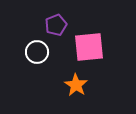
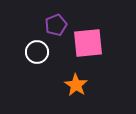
pink square: moved 1 px left, 4 px up
